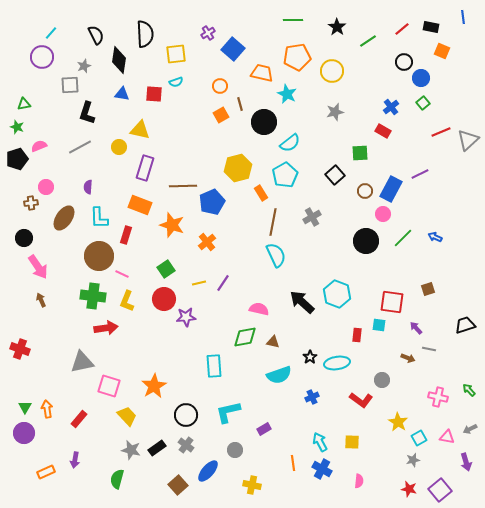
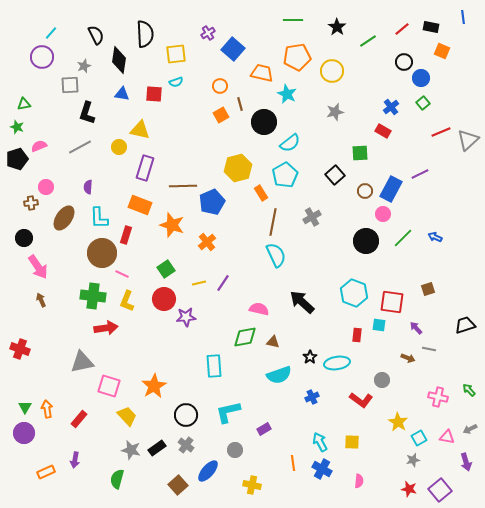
brown circle at (99, 256): moved 3 px right, 3 px up
cyan hexagon at (337, 294): moved 17 px right, 1 px up
